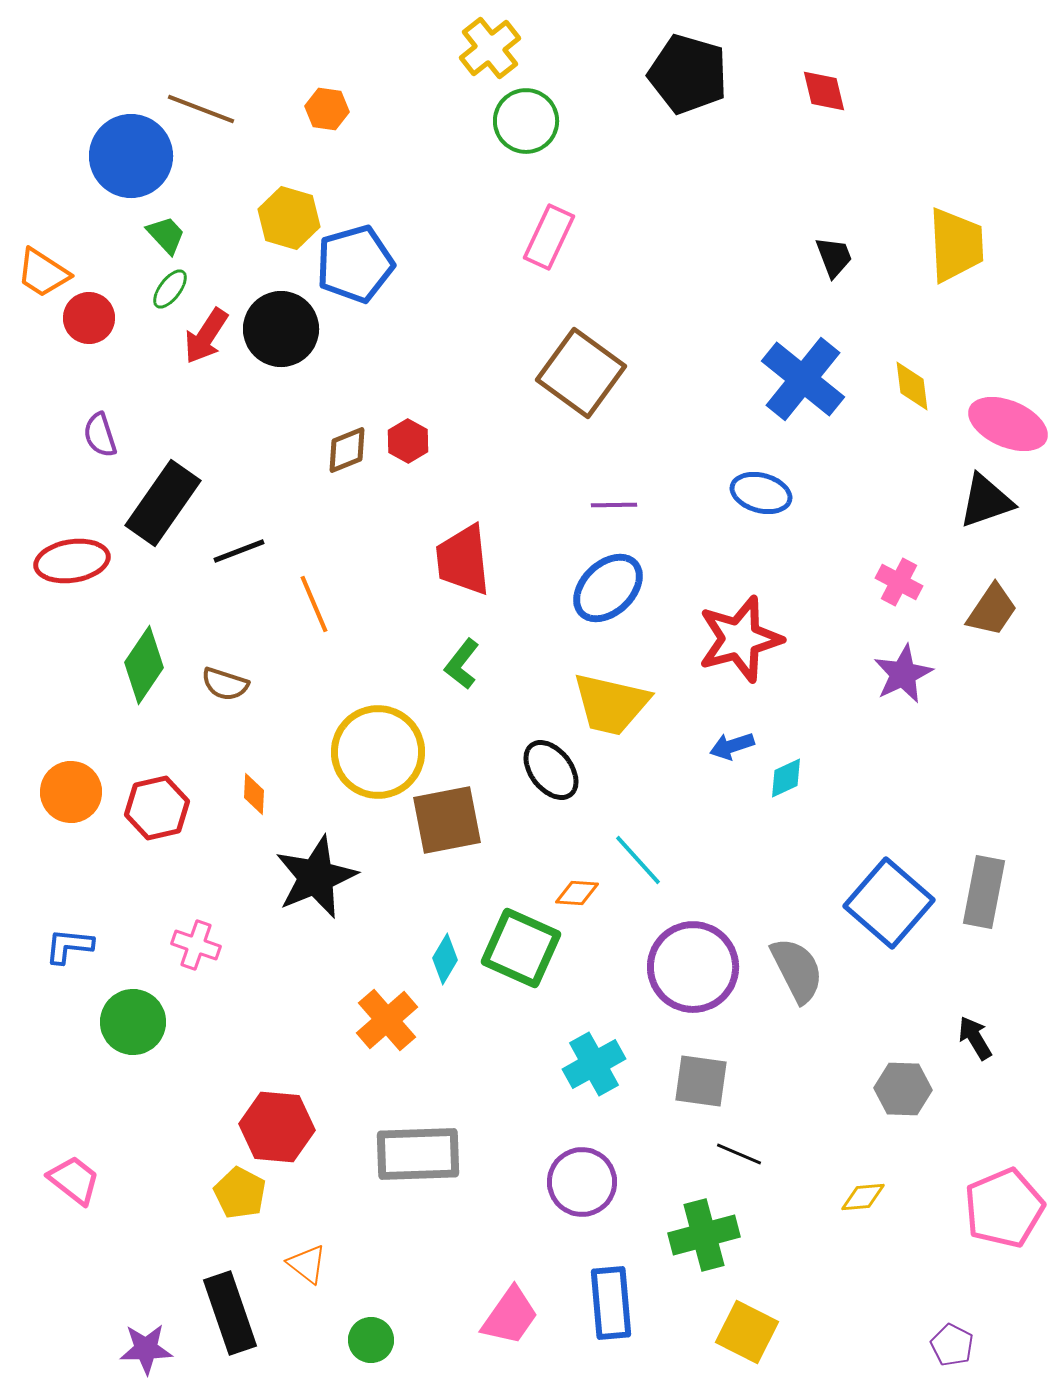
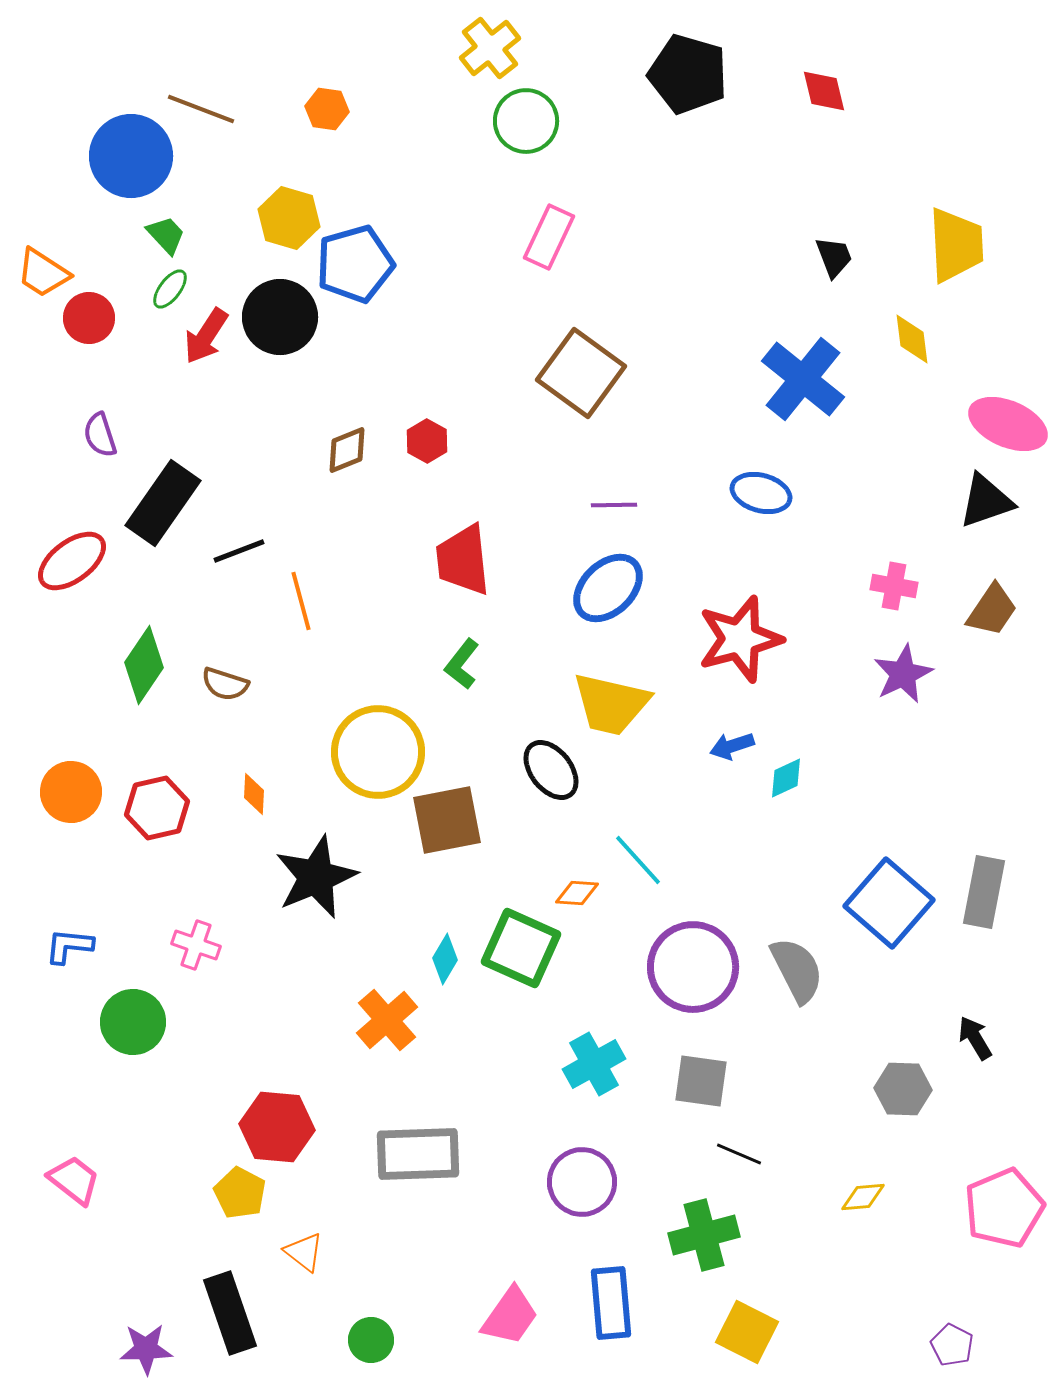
black circle at (281, 329): moved 1 px left, 12 px up
yellow diamond at (912, 386): moved 47 px up
red hexagon at (408, 441): moved 19 px right
red ellipse at (72, 561): rotated 28 degrees counterclockwise
pink cross at (899, 582): moved 5 px left, 4 px down; rotated 18 degrees counterclockwise
orange line at (314, 604): moved 13 px left, 3 px up; rotated 8 degrees clockwise
orange triangle at (307, 1264): moved 3 px left, 12 px up
